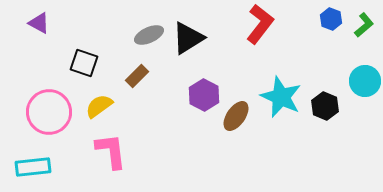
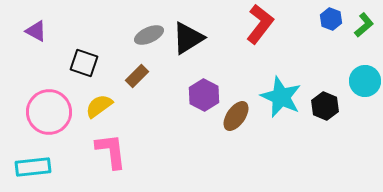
purple triangle: moved 3 px left, 8 px down
